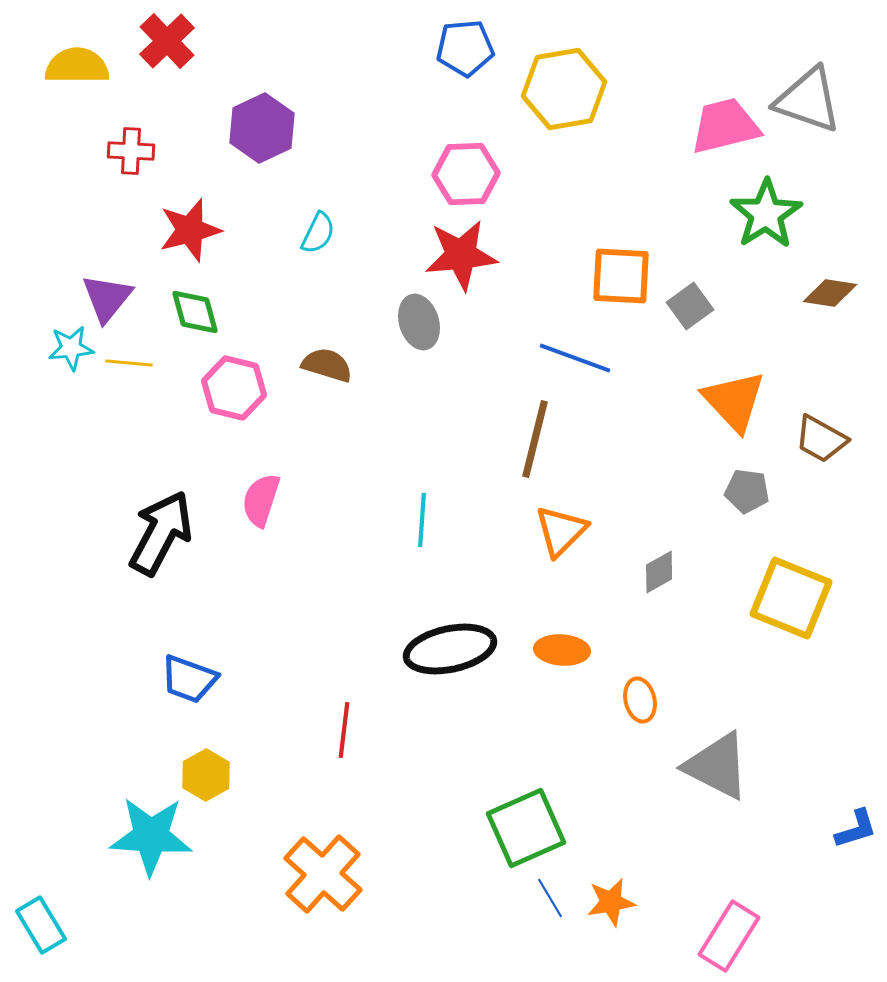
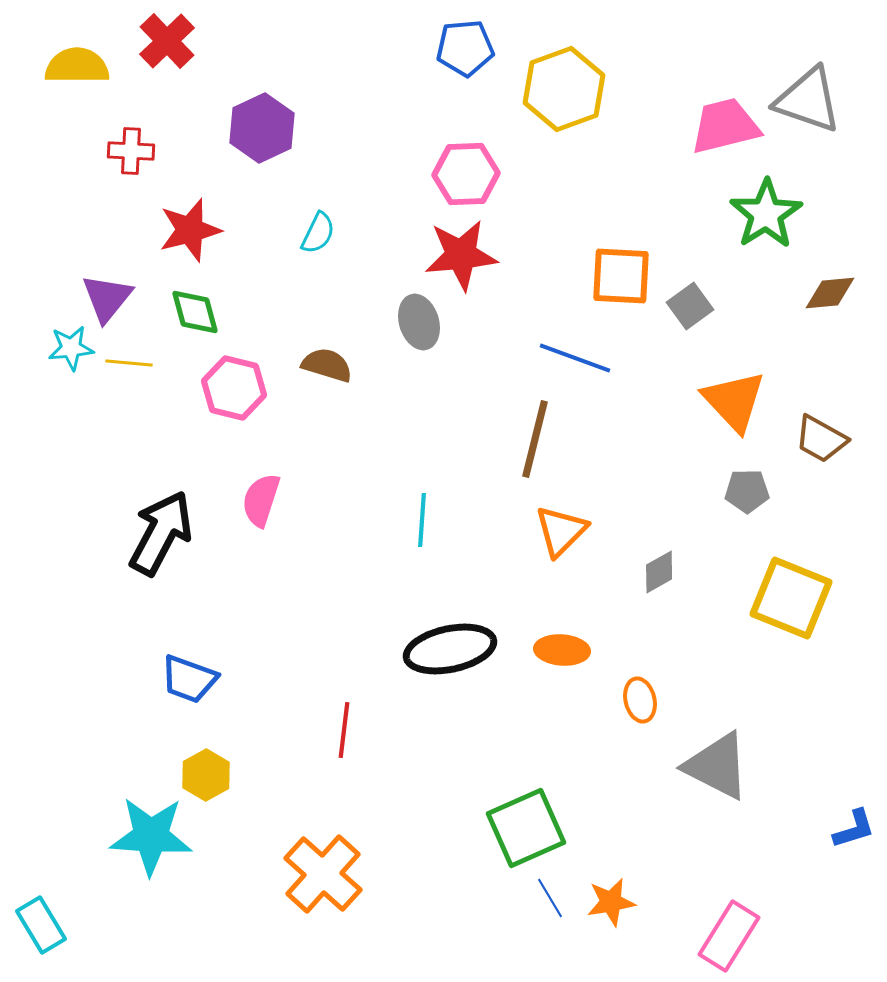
yellow hexagon at (564, 89): rotated 10 degrees counterclockwise
brown diamond at (830, 293): rotated 14 degrees counterclockwise
gray pentagon at (747, 491): rotated 9 degrees counterclockwise
blue L-shape at (856, 829): moved 2 px left
